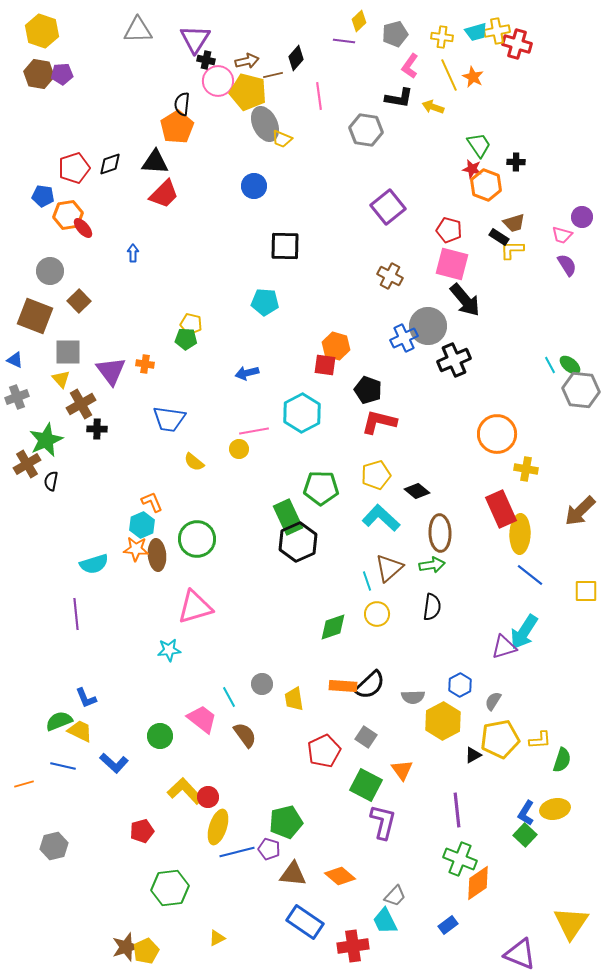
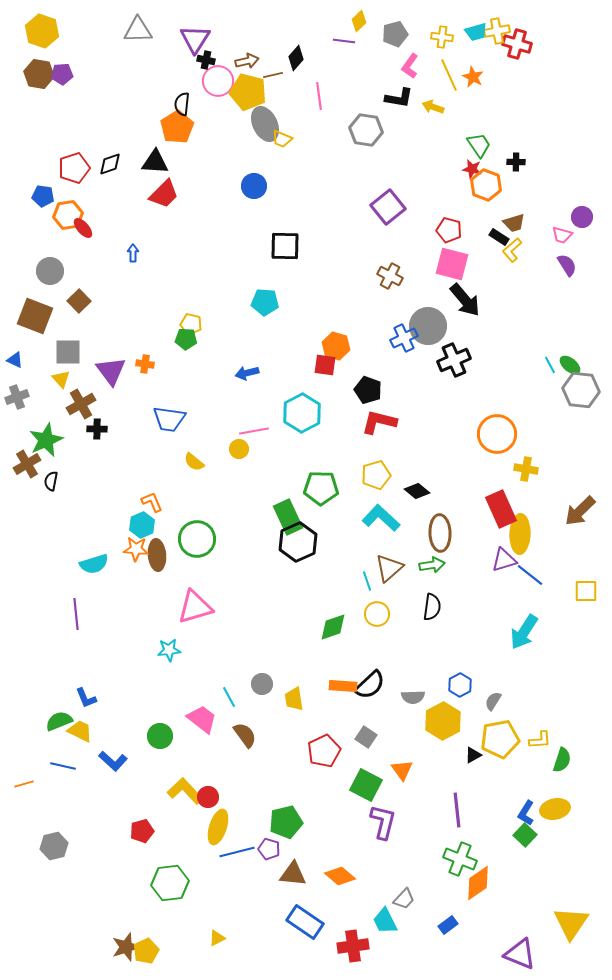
yellow L-shape at (512, 250): rotated 40 degrees counterclockwise
purple triangle at (504, 647): moved 87 px up
blue L-shape at (114, 763): moved 1 px left, 2 px up
green hexagon at (170, 888): moved 5 px up
gray trapezoid at (395, 896): moved 9 px right, 3 px down
